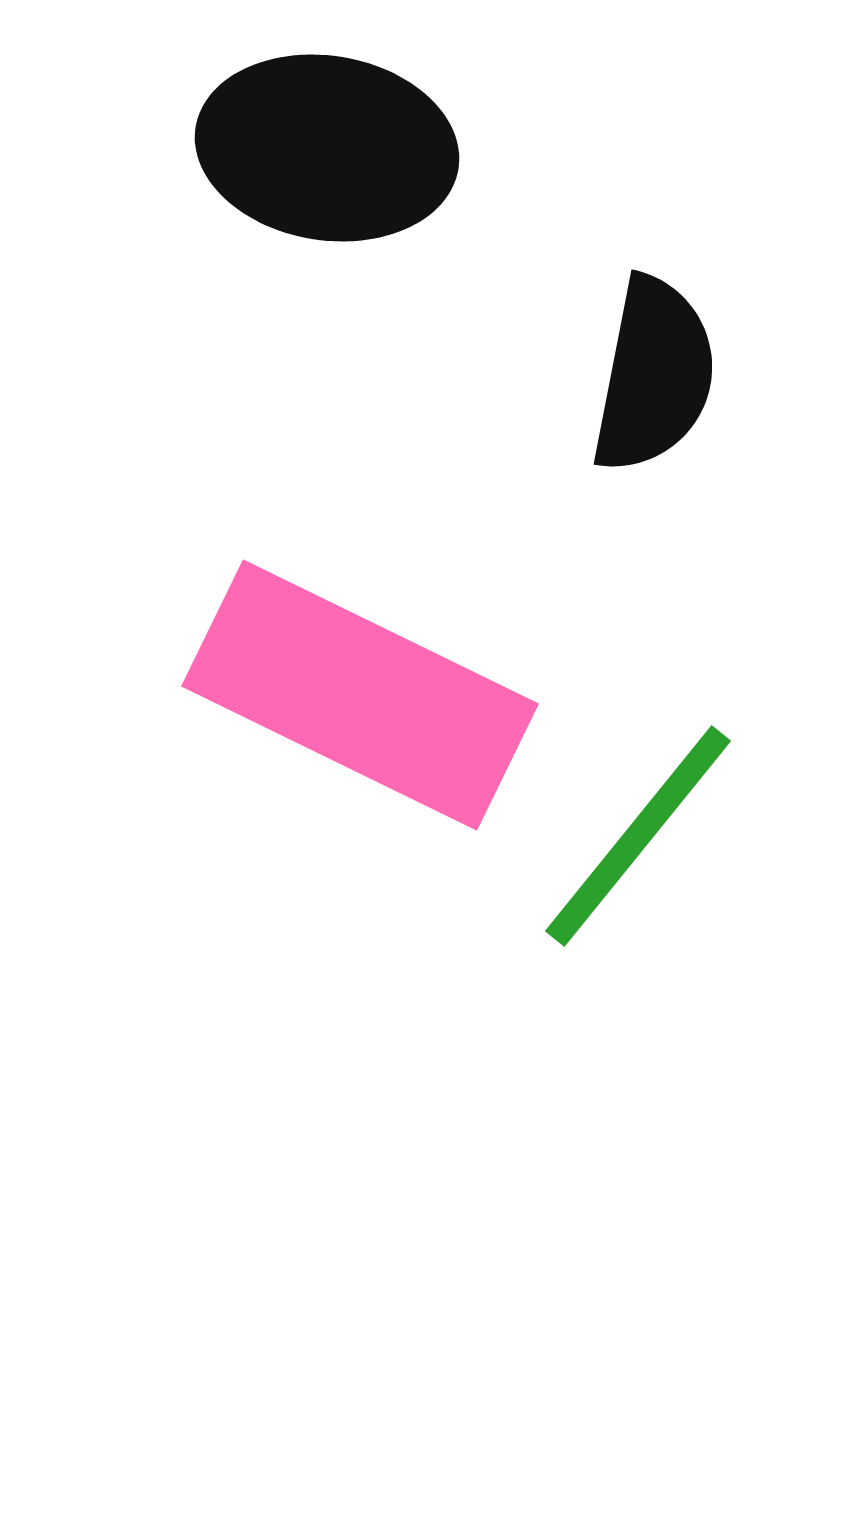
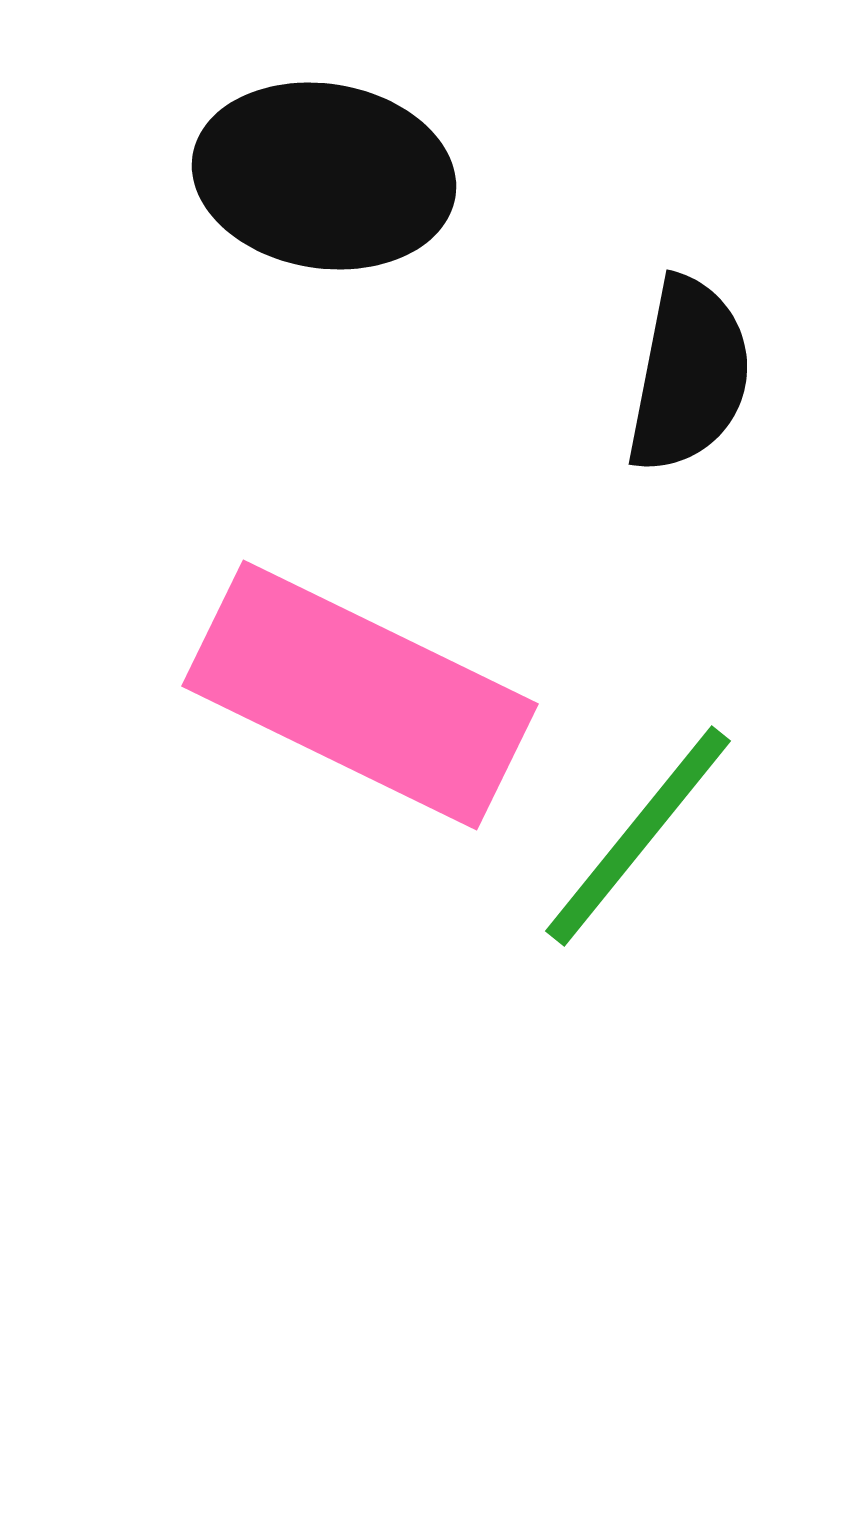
black ellipse: moved 3 px left, 28 px down
black semicircle: moved 35 px right
